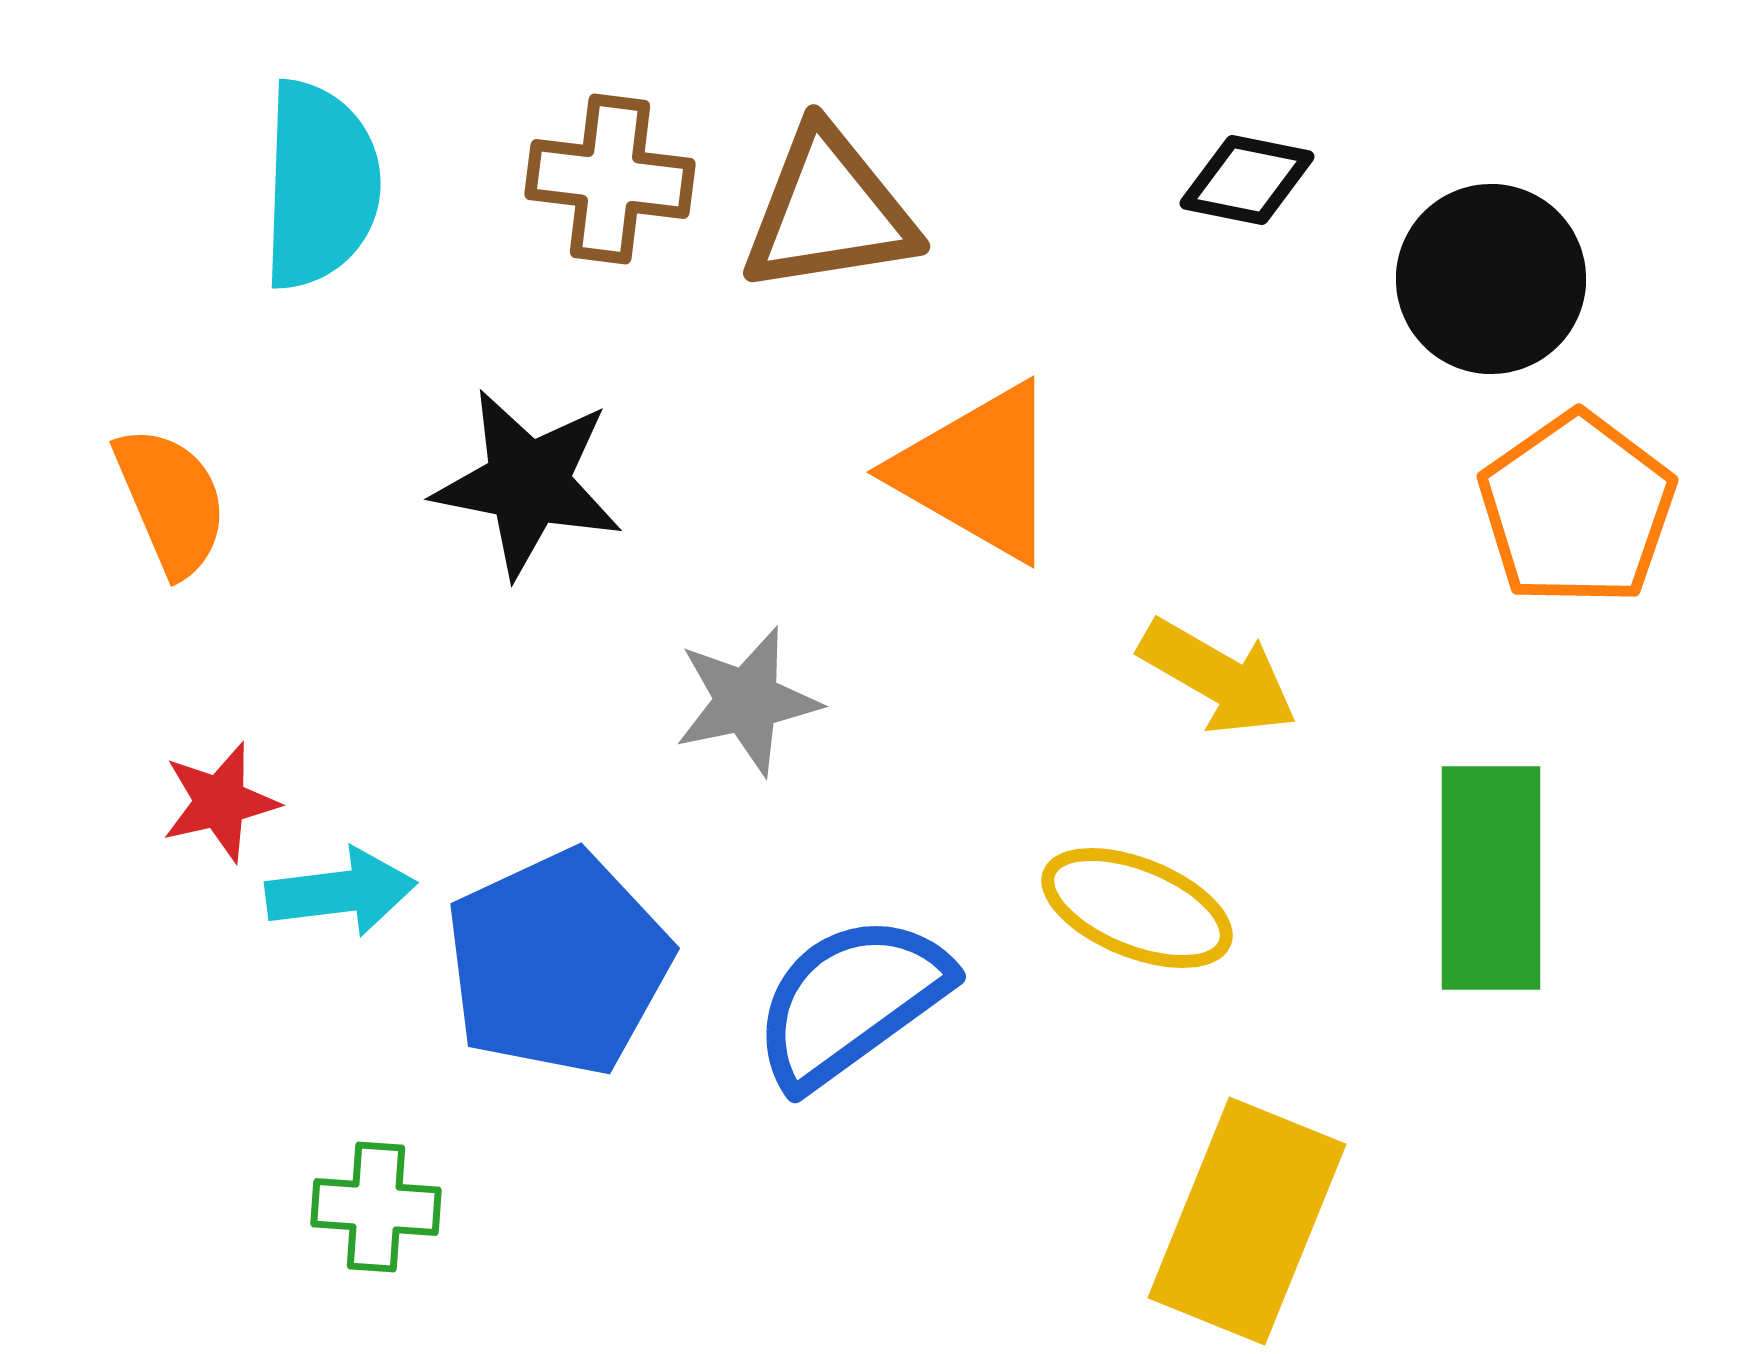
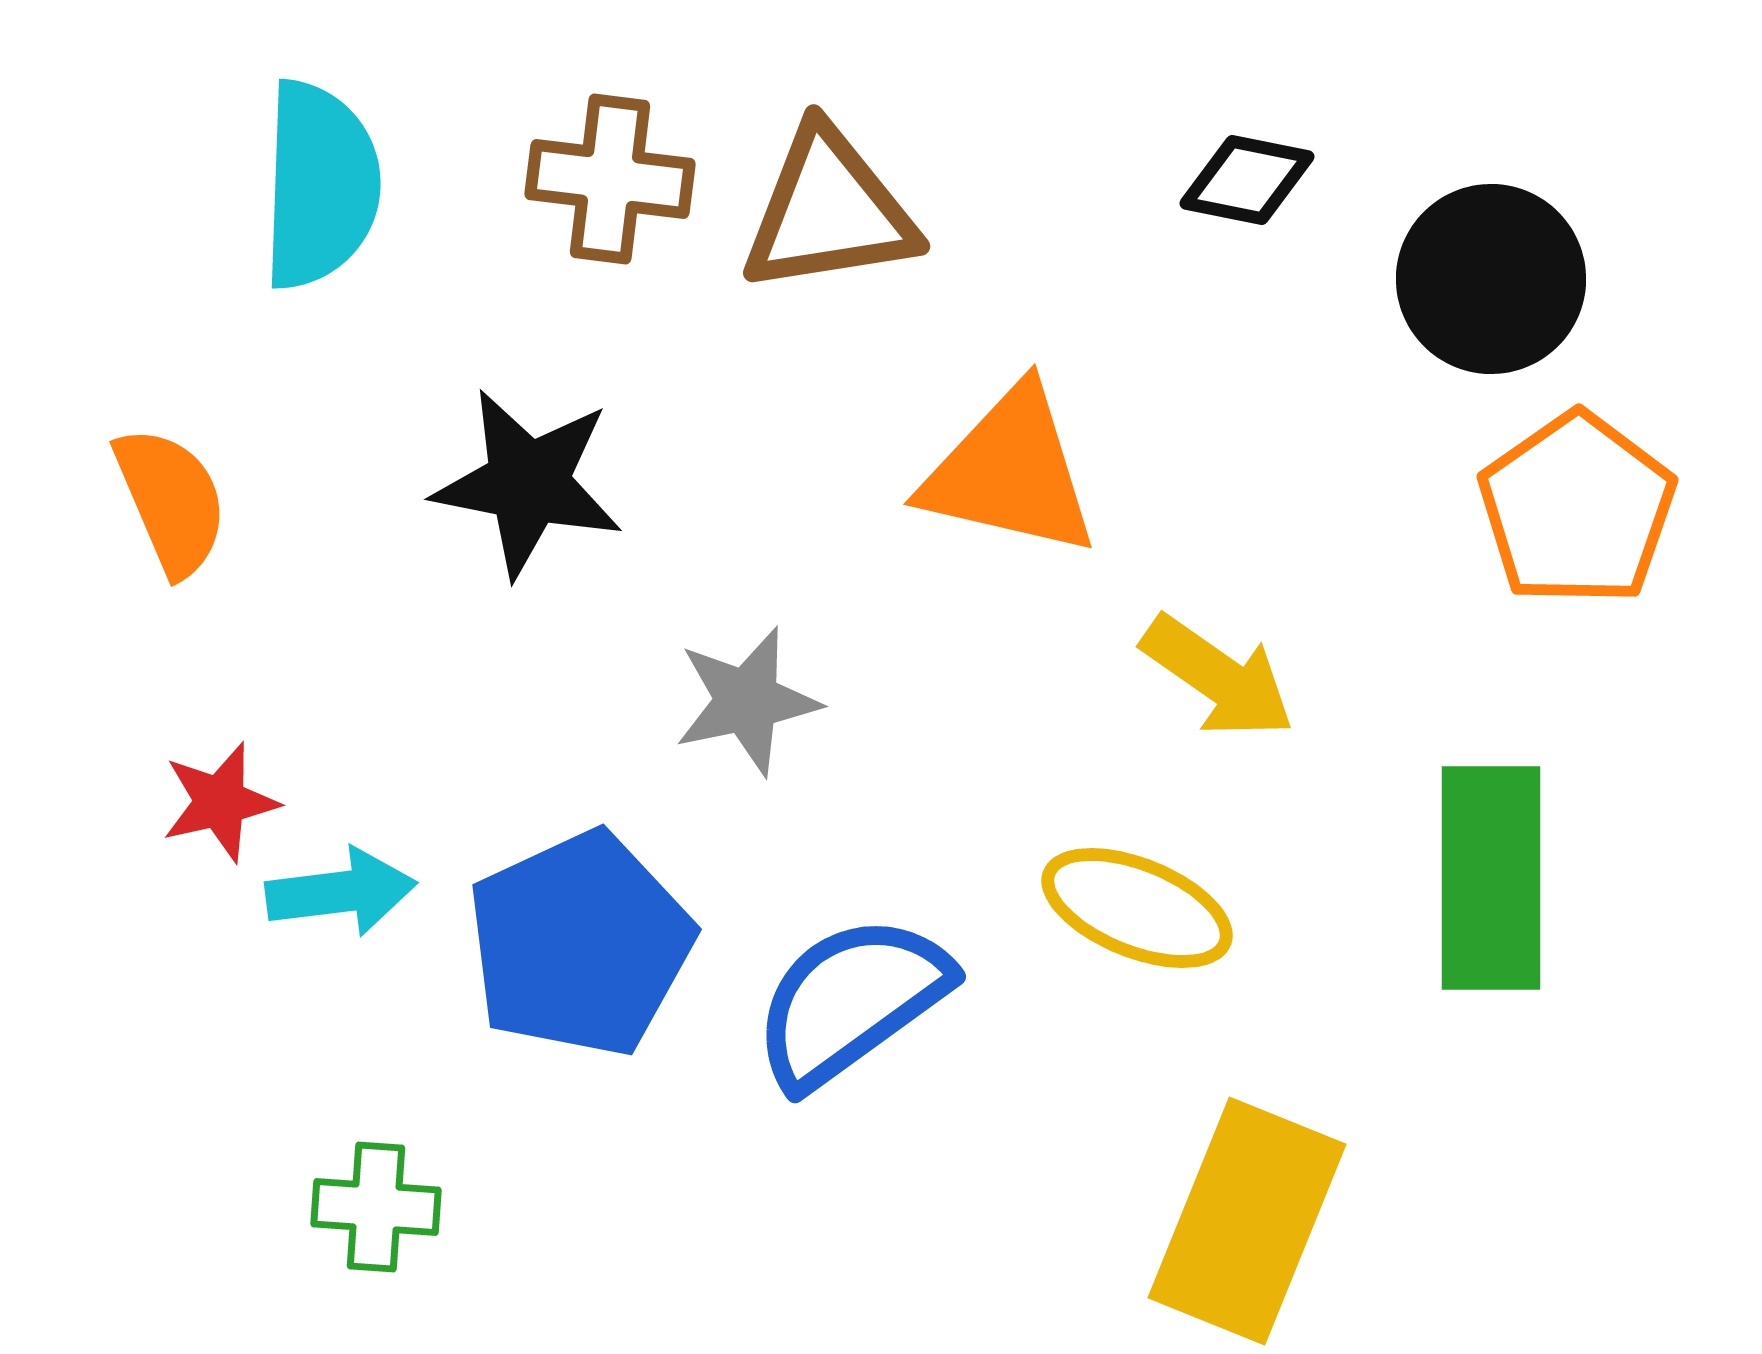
orange triangle: moved 32 px right; rotated 17 degrees counterclockwise
yellow arrow: rotated 5 degrees clockwise
blue pentagon: moved 22 px right, 19 px up
